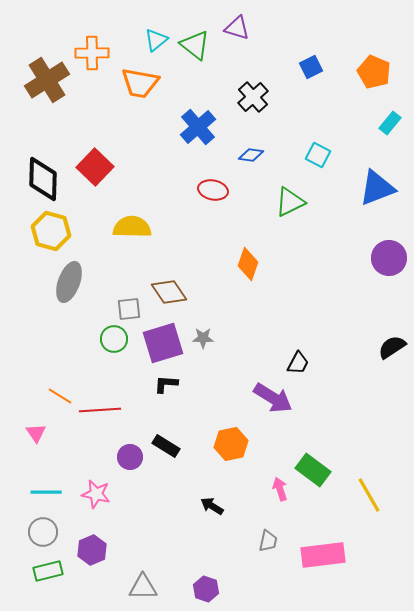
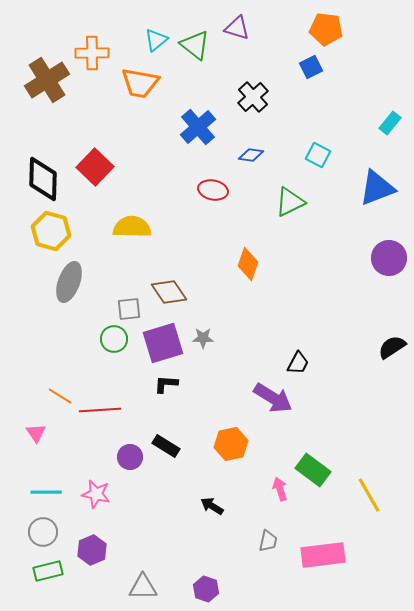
orange pentagon at (374, 72): moved 48 px left, 43 px up; rotated 16 degrees counterclockwise
